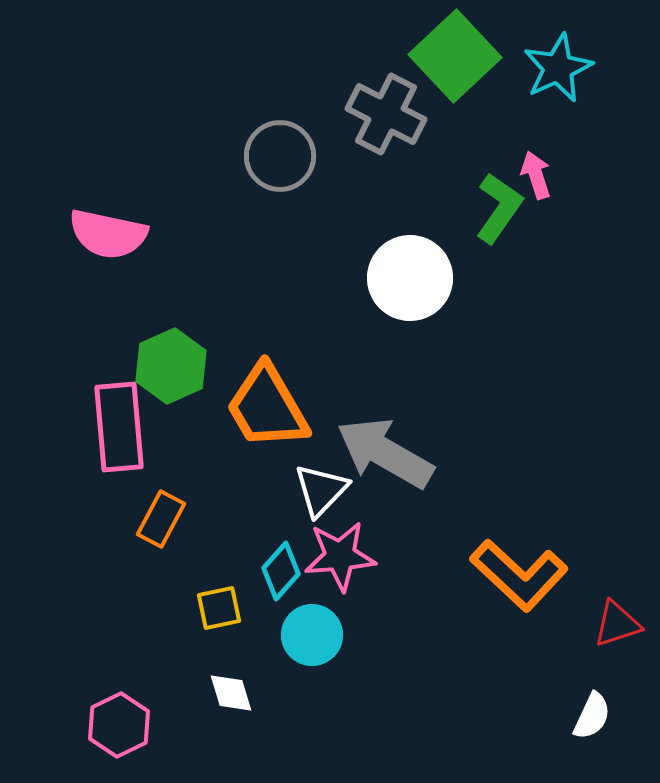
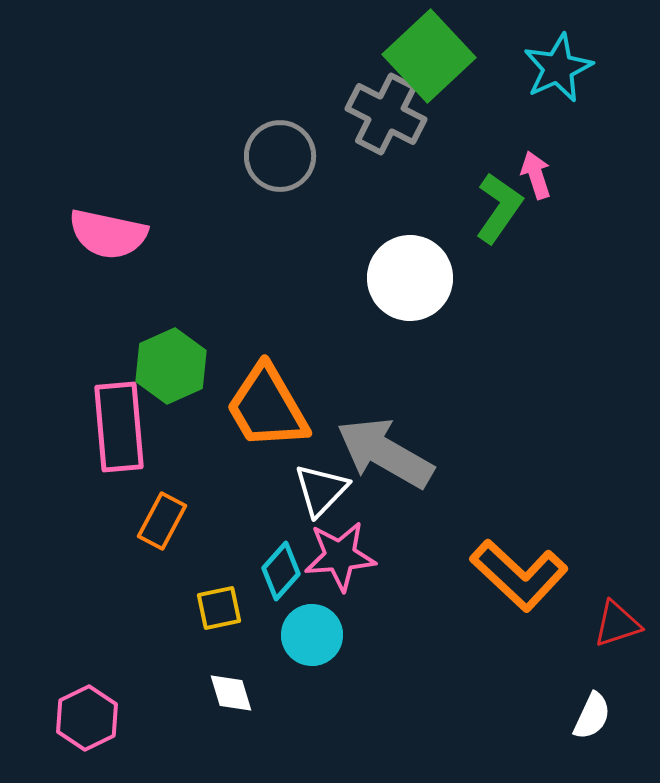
green square: moved 26 px left
orange rectangle: moved 1 px right, 2 px down
pink hexagon: moved 32 px left, 7 px up
